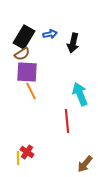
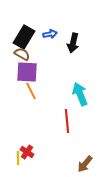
brown semicircle: rotated 119 degrees counterclockwise
